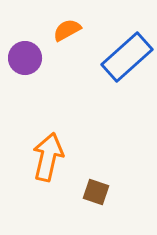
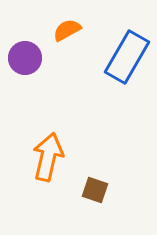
blue rectangle: rotated 18 degrees counterclockwise
brown square: moved 1 px left, 2 px up
